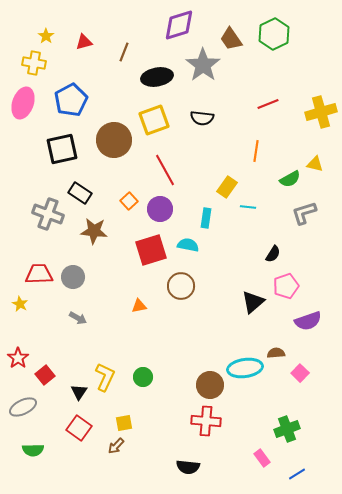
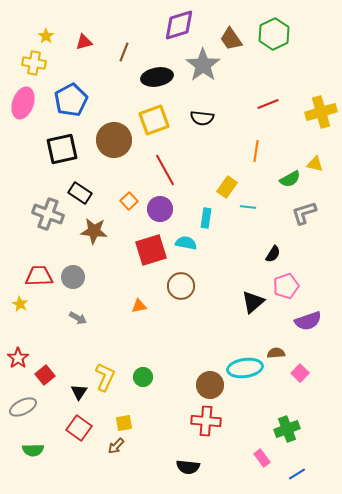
cyan semicircle at (188, 245): moved 2 px left, 2 px up
red trapezoid at (39, 274): moved 2 px down
